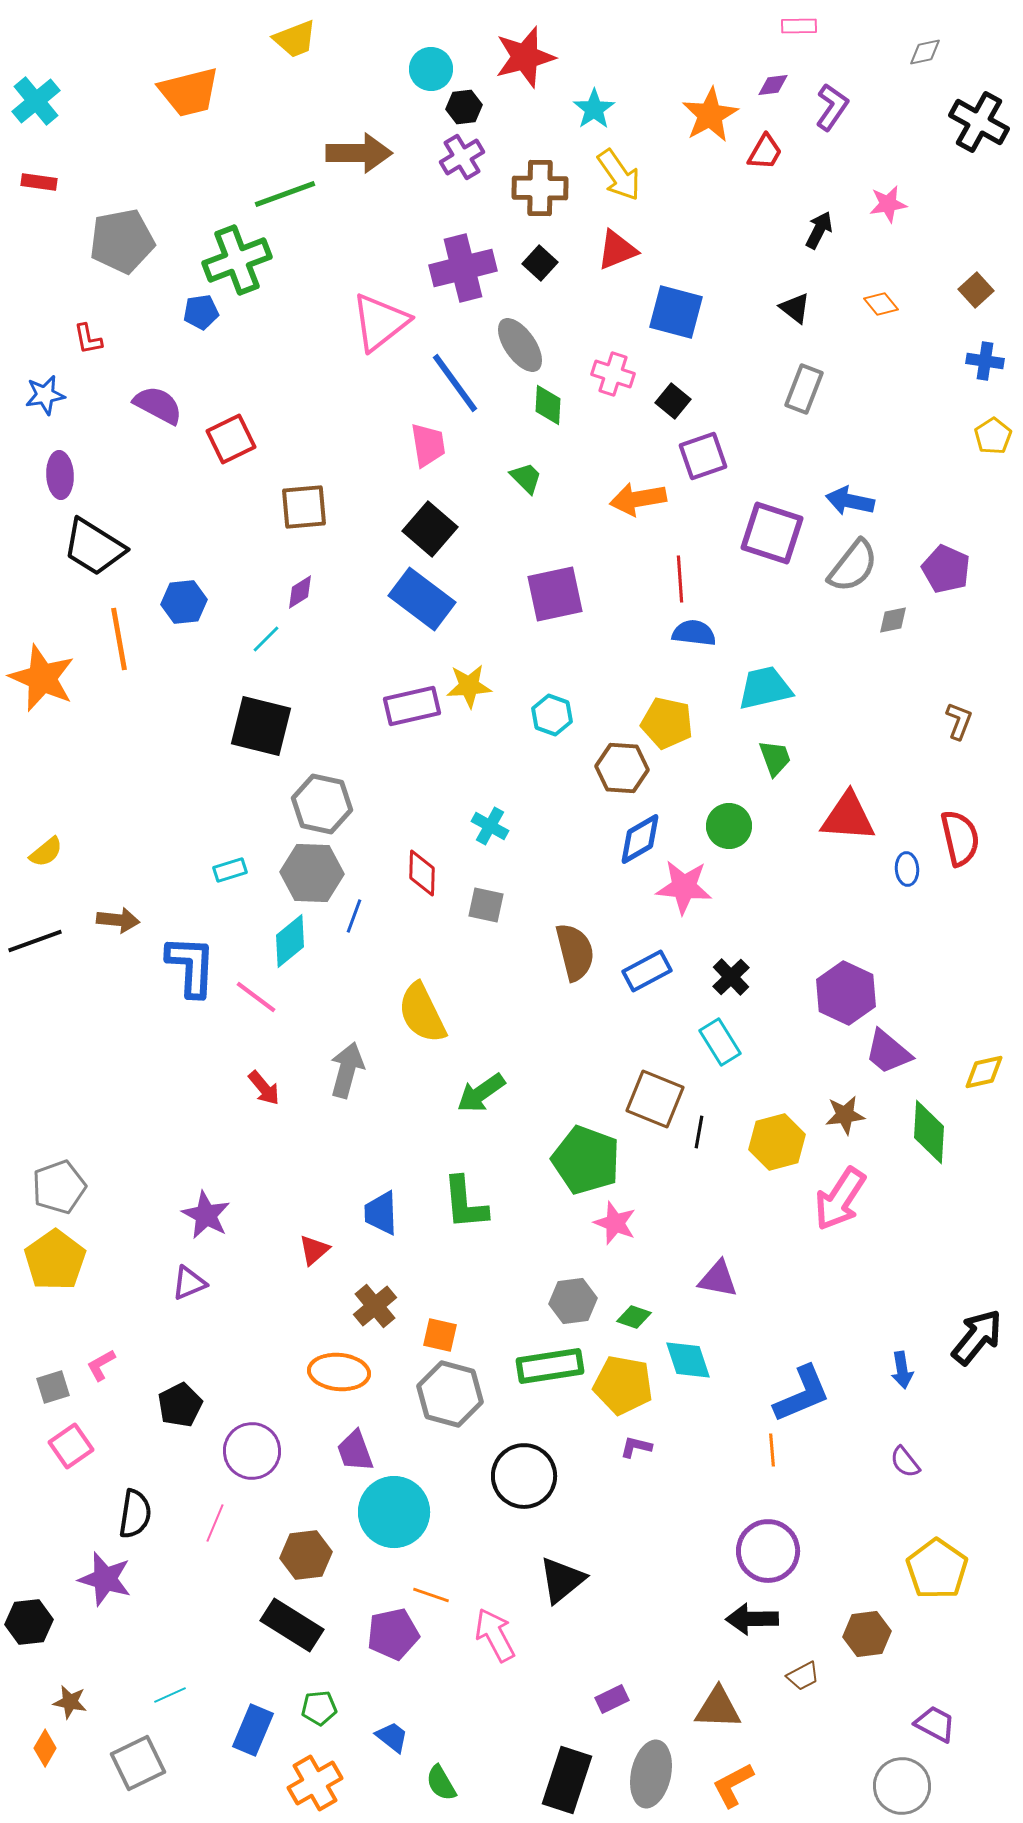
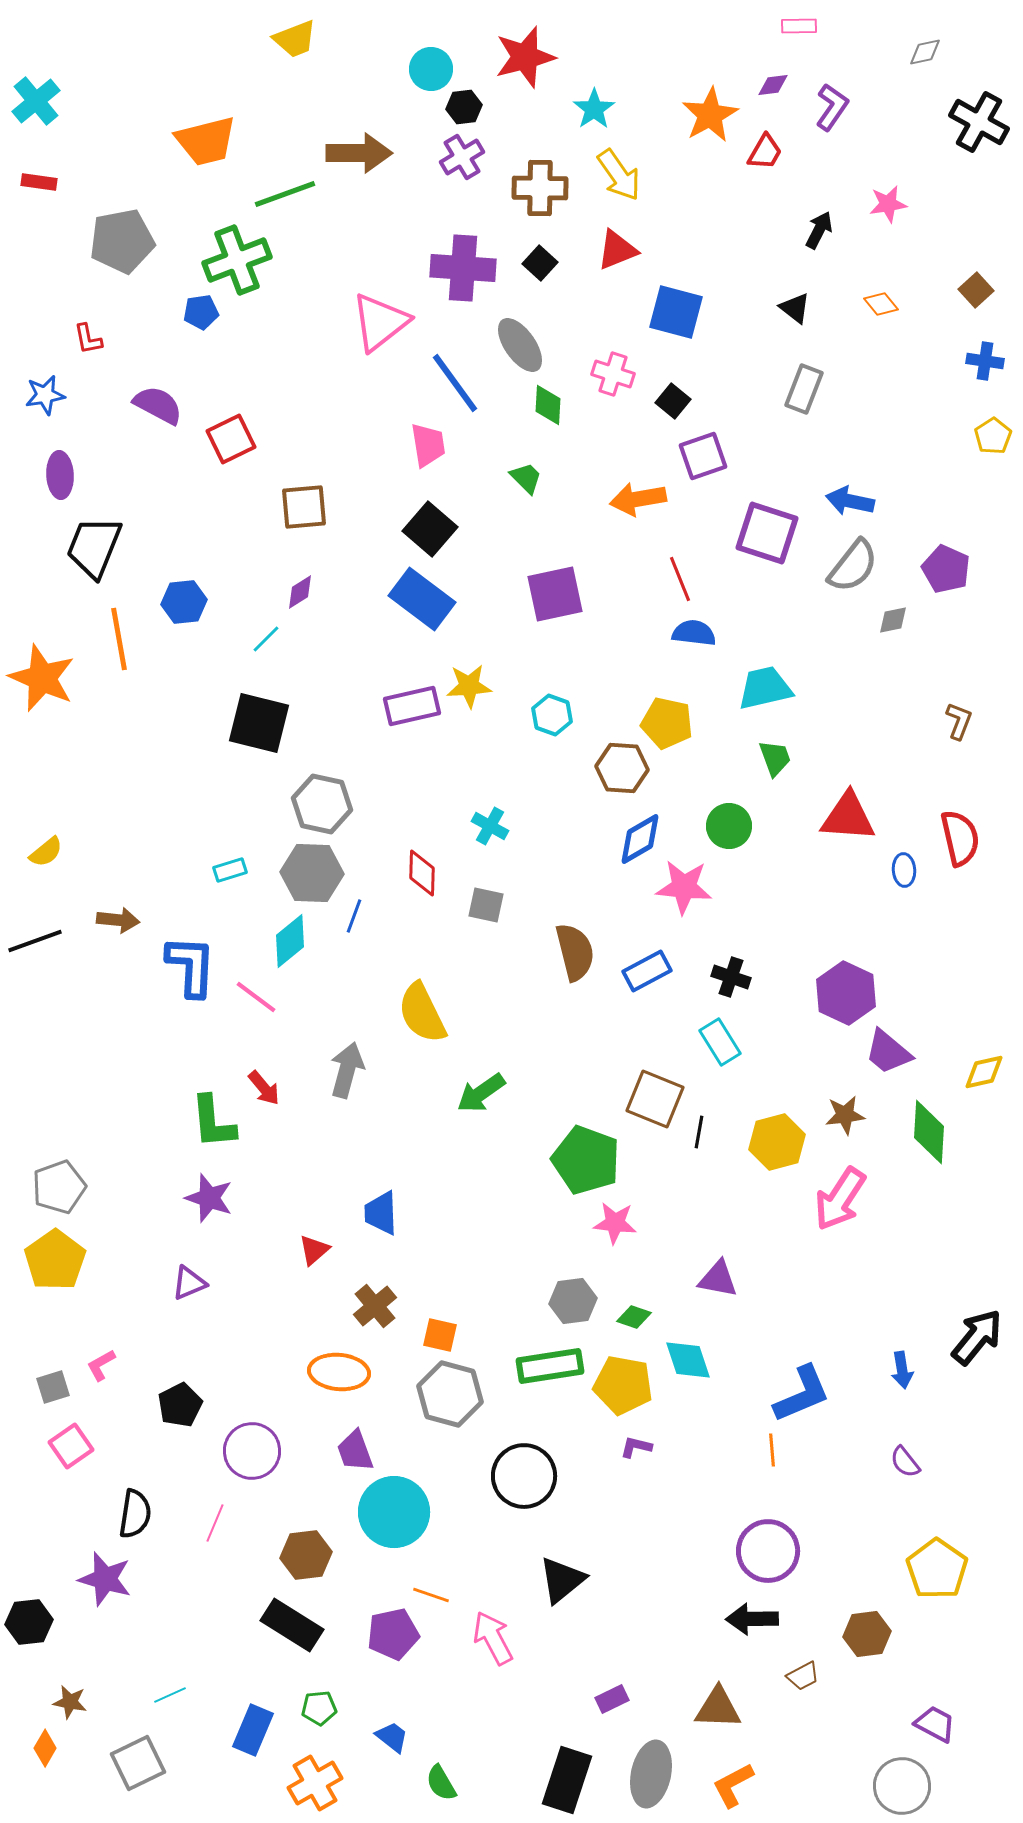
orange trapezoid at (189, 92): moved 17 px right, 49 px down
purple cross at (463, 268): rotated 18 degrees clockwise
purple square at (772, 533): moved 5 px left
black trapezoid at (94, 547): rotated 80 degrees clockwise
red line at (680, 579): rotated 18 degrees counterclockwise
black square at (261, 726): moved 2 px left, 3 px up
blue ellipse at (907, 869): moved 3 px left, 1 px down
black cross at (731, 977): rotated 27 degrees counterclockwise
green L-shape at (465, 1203): moved 252 px left, 81 px up
purple star at (206, 1215): moved 3 px right, 17 px up; rotated 9 degrees counterclockwise
pink star at (615, 1223): rotated 15 degrees counterclockwise
pink arrow at (495, 1635): moved 2 px left, 3 px down
